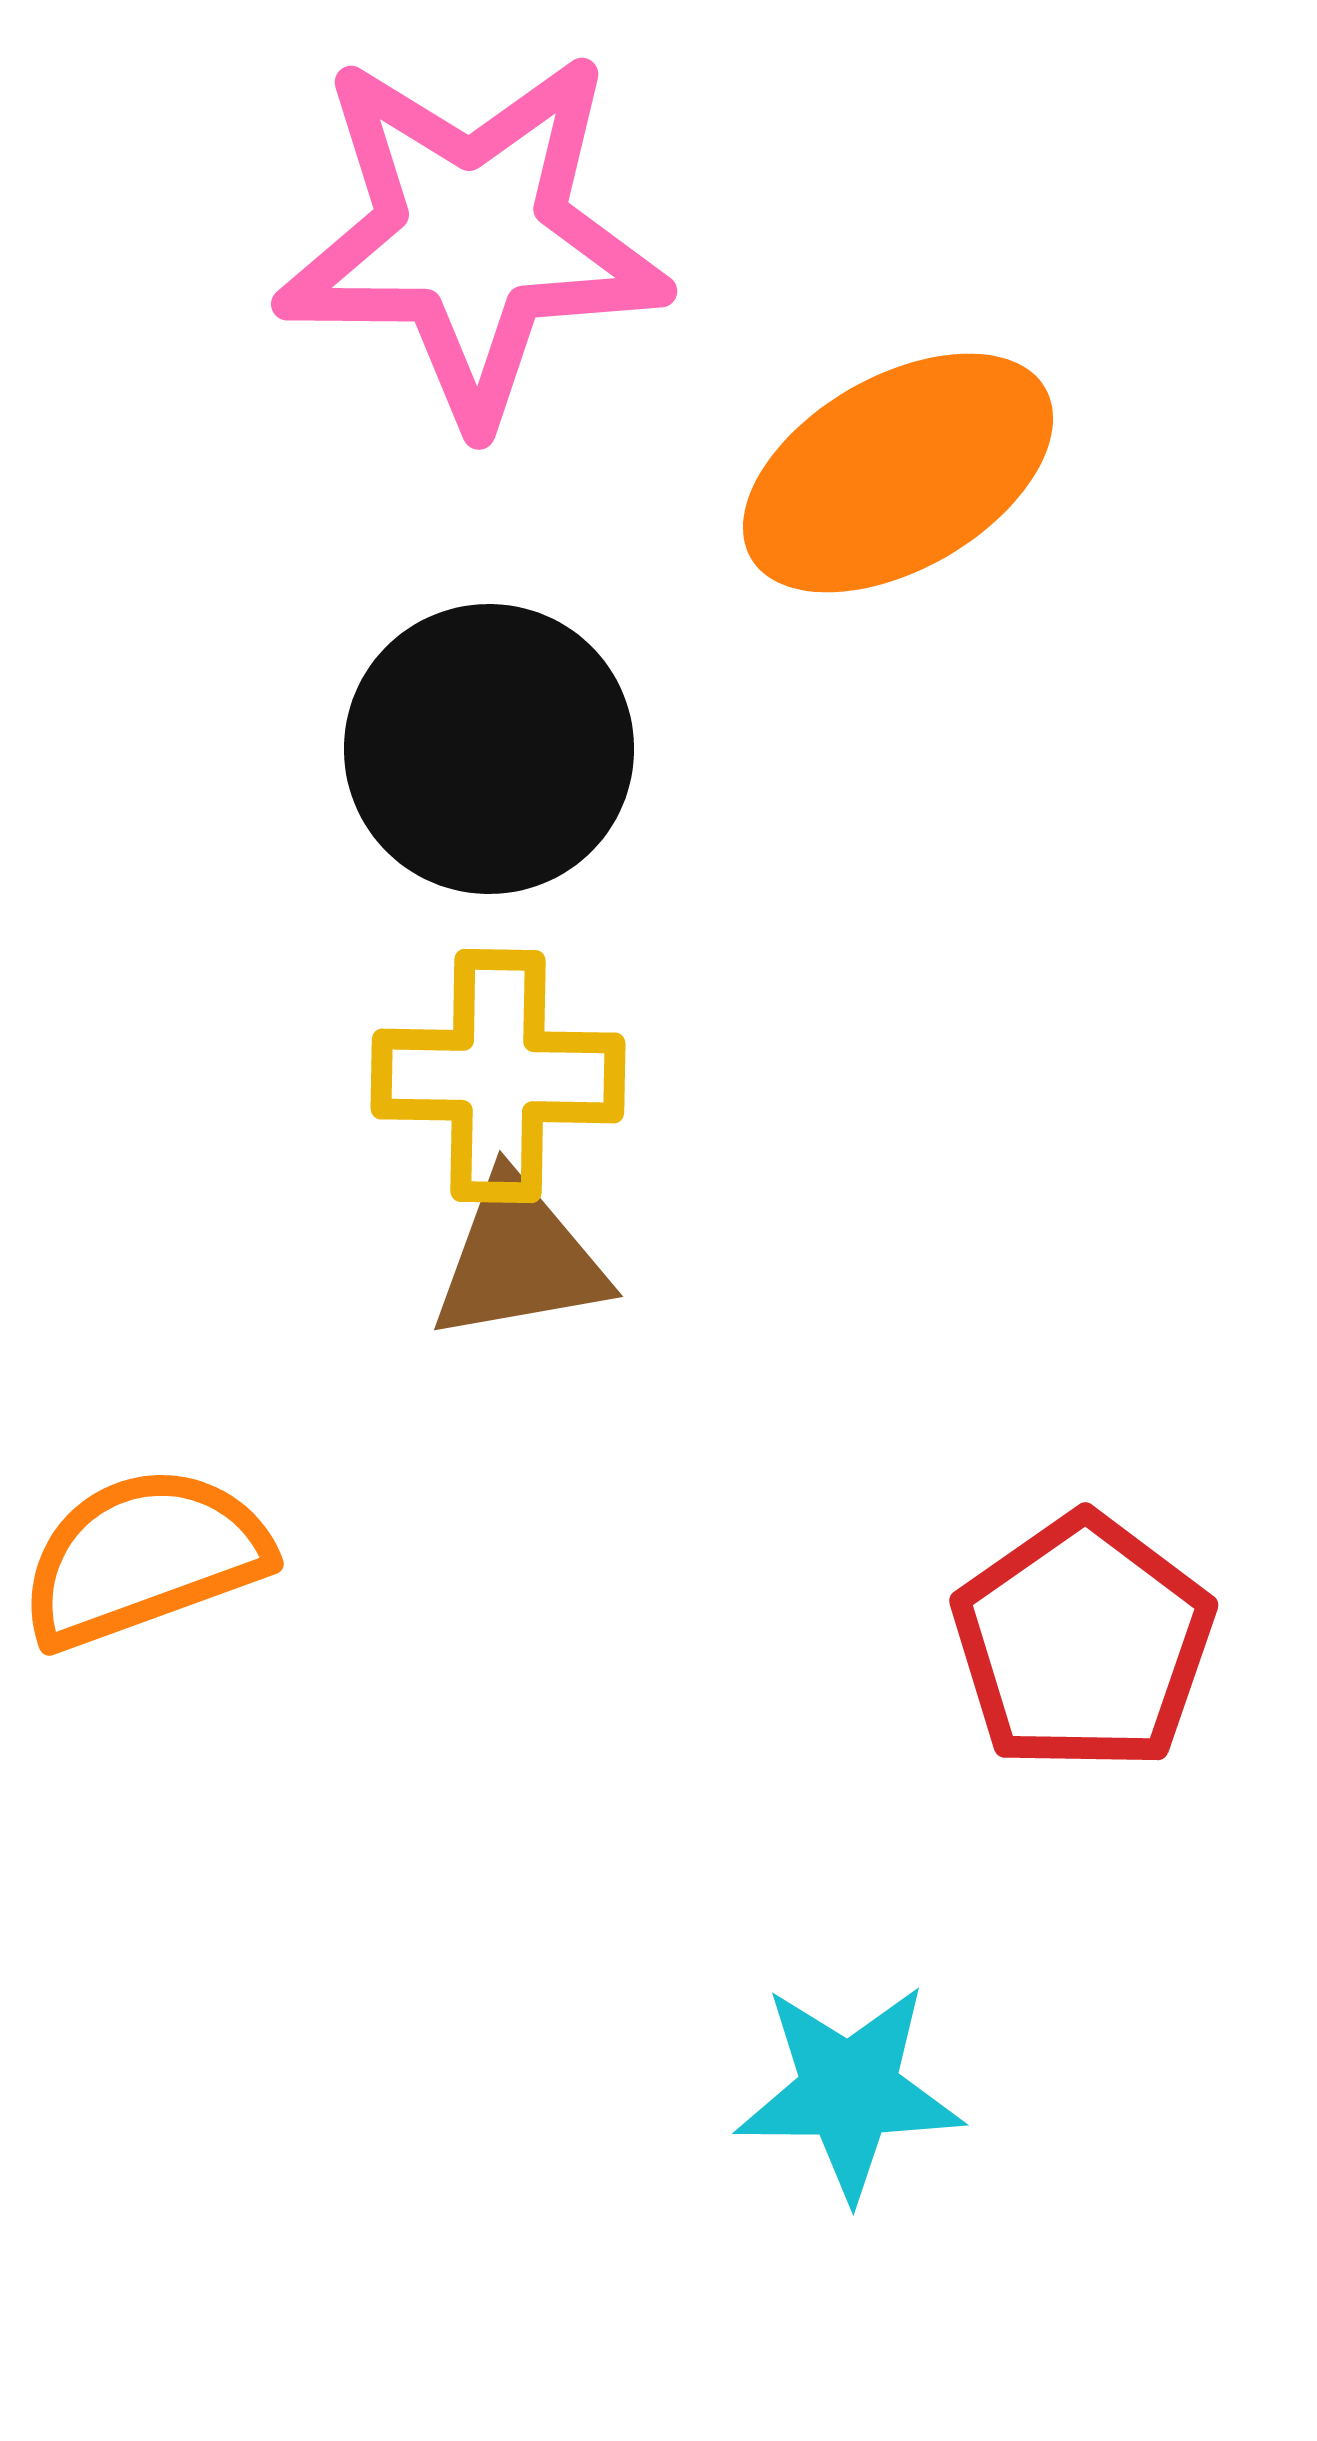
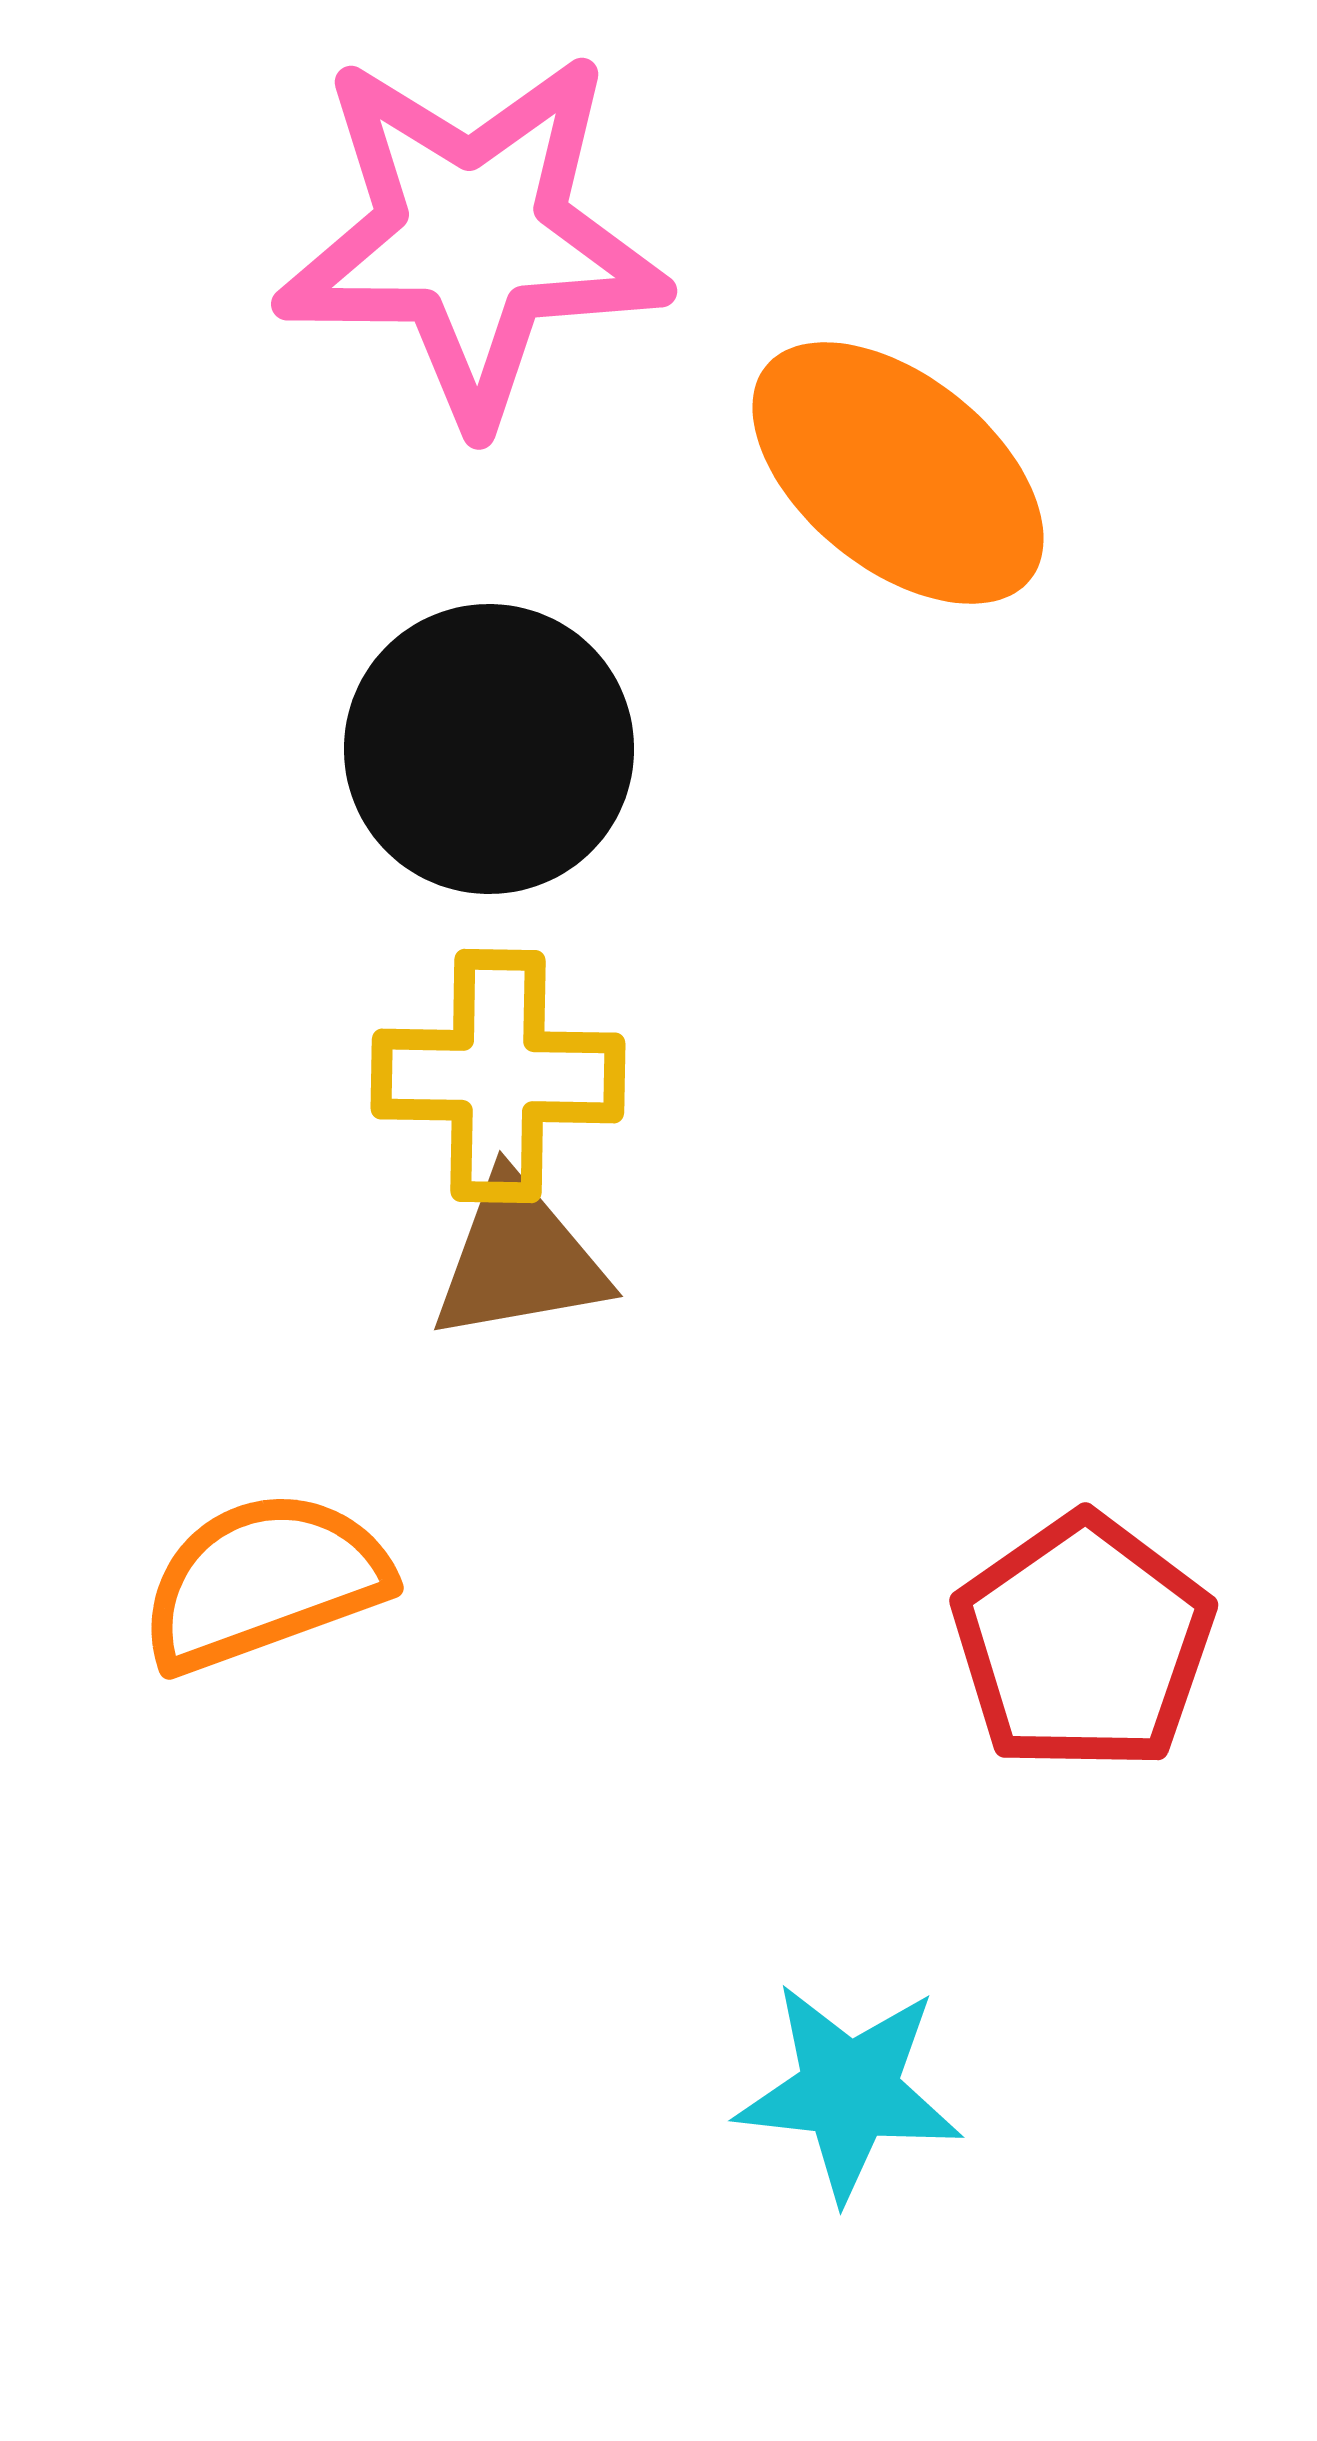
orange ellipse: rotated 69 degrees clockwise
orange semicircle: moved 120 px right, 24 px down
cyan star: rotated 6 degrees clockwise
